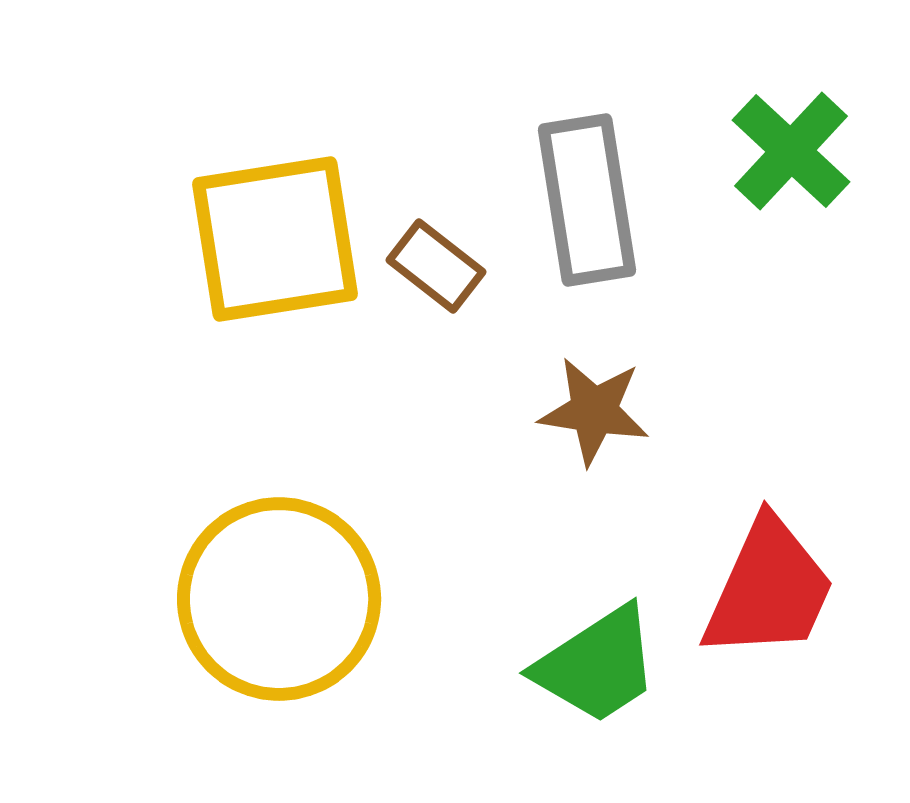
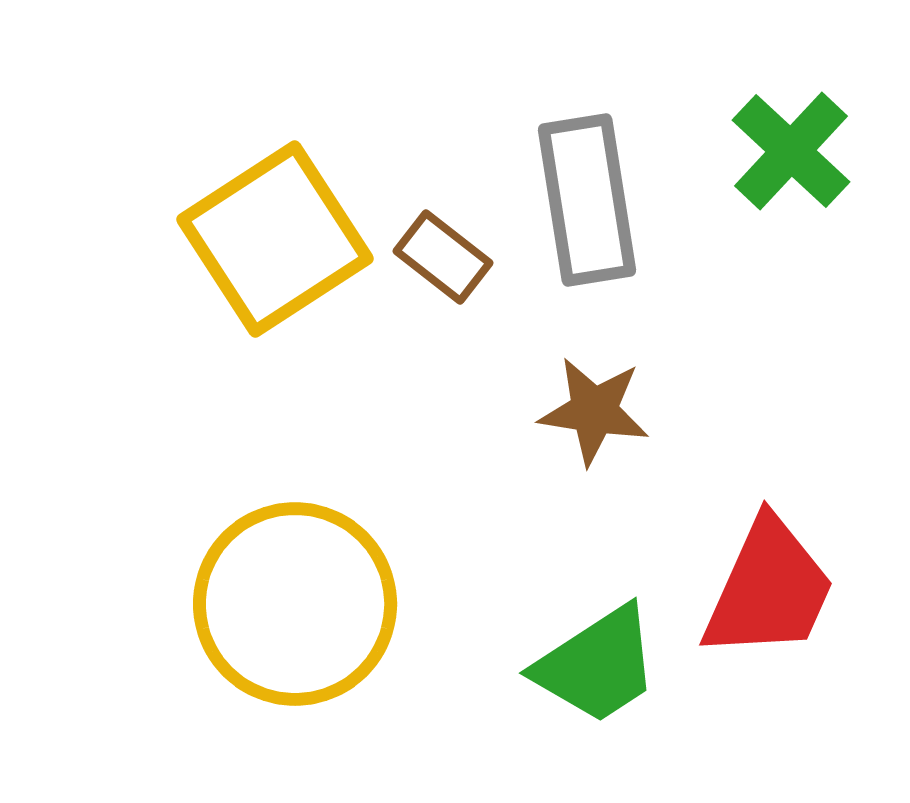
yellow square: rotated 24 degrees counterclockwise
brown rectangle: moved 7 px right, 9 px up
yellow circle: moved 16 px right, 5 px down
